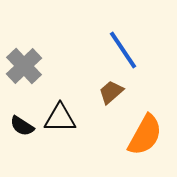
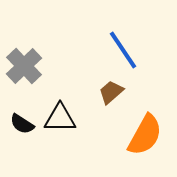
black semicircle: moved 2 px up
